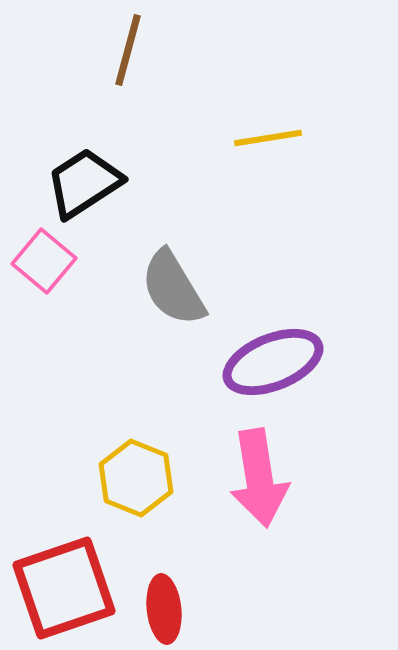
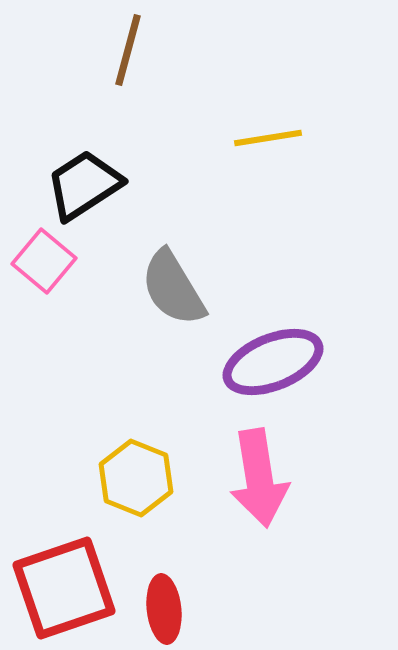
black trapezoid: moved 2 px down
